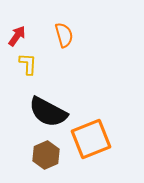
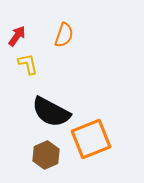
orange semicircle: rotated 35 degrees clockwise
yellow L-shape: rotated 15 degrees counterclockwise
black semicircle: moved 3 px right
